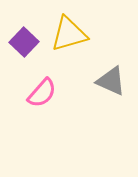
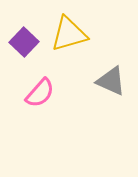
pink semicircle: moved 2 px left
